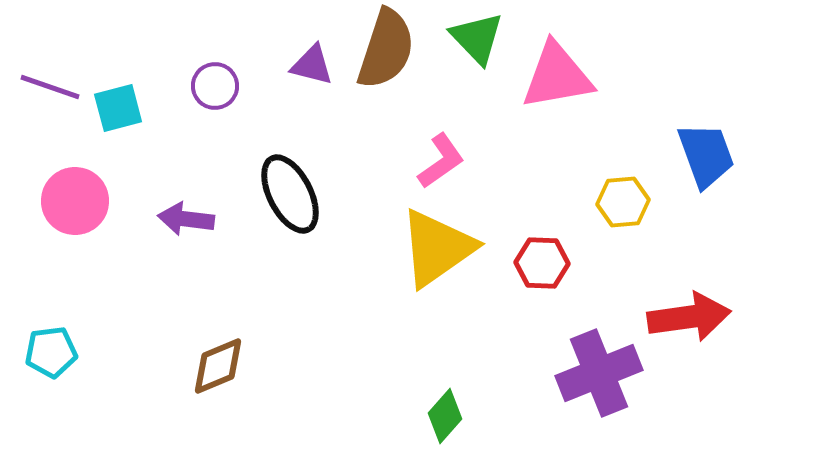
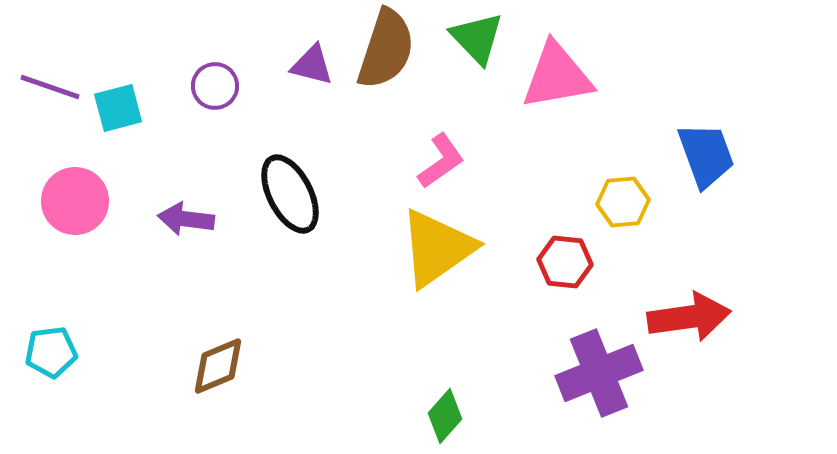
red hexagon: moved 23 px right, 1 px up; rotated 4 degrees clockwise
